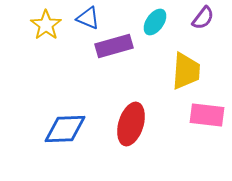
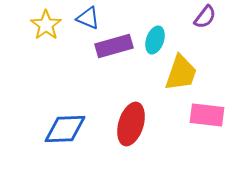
purple semicircle: moved 2 px right, 1 px up
cyan ellipse: moved 18 px down; rotated 16 degrees counterclockwise
yellow trapezoid: moved 5 px left, 2 px down; rotated 15 degrees clockwise
